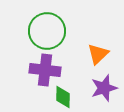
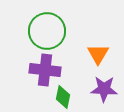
orange triangle: rotated 15 degrees counterclockwise
purple star: moved 1 px down; rotated 20 degrees clockwise
green diamond: rotated 10 degrees clockwise
